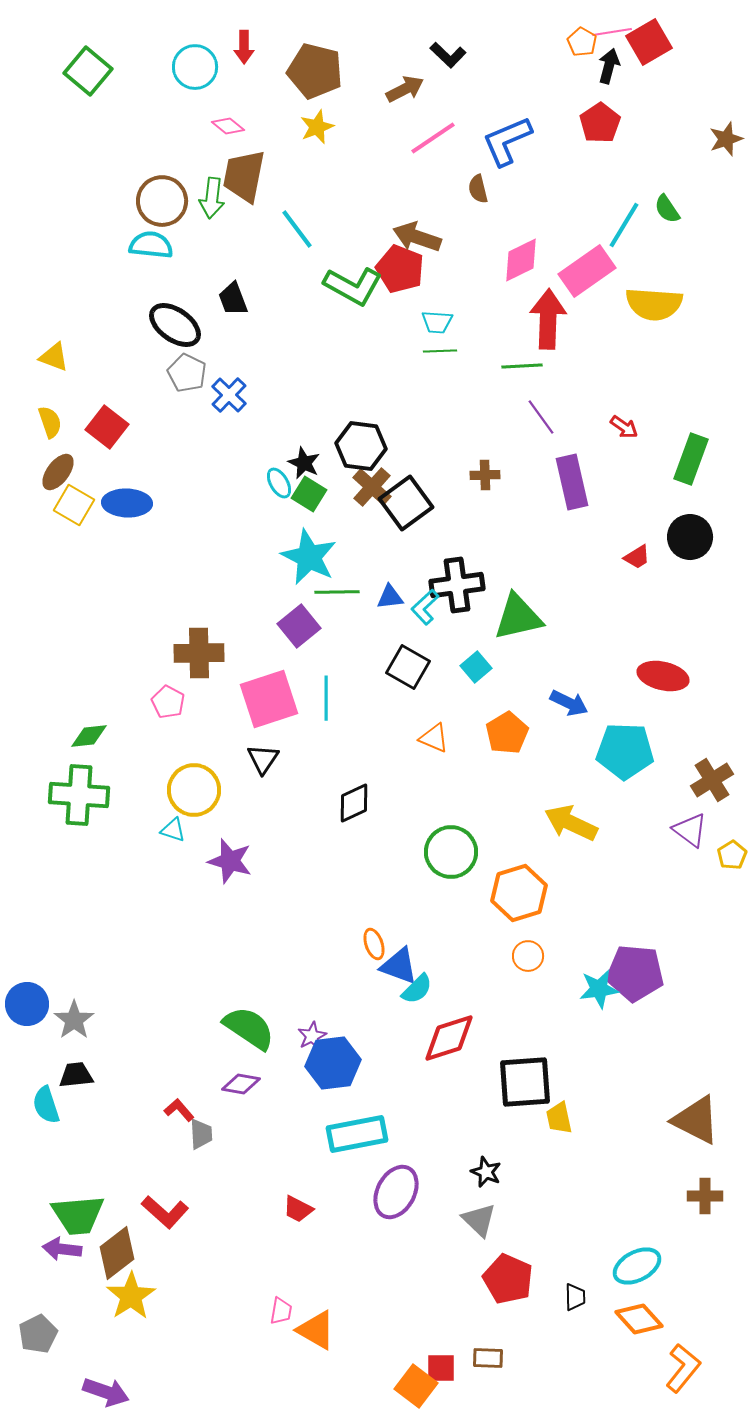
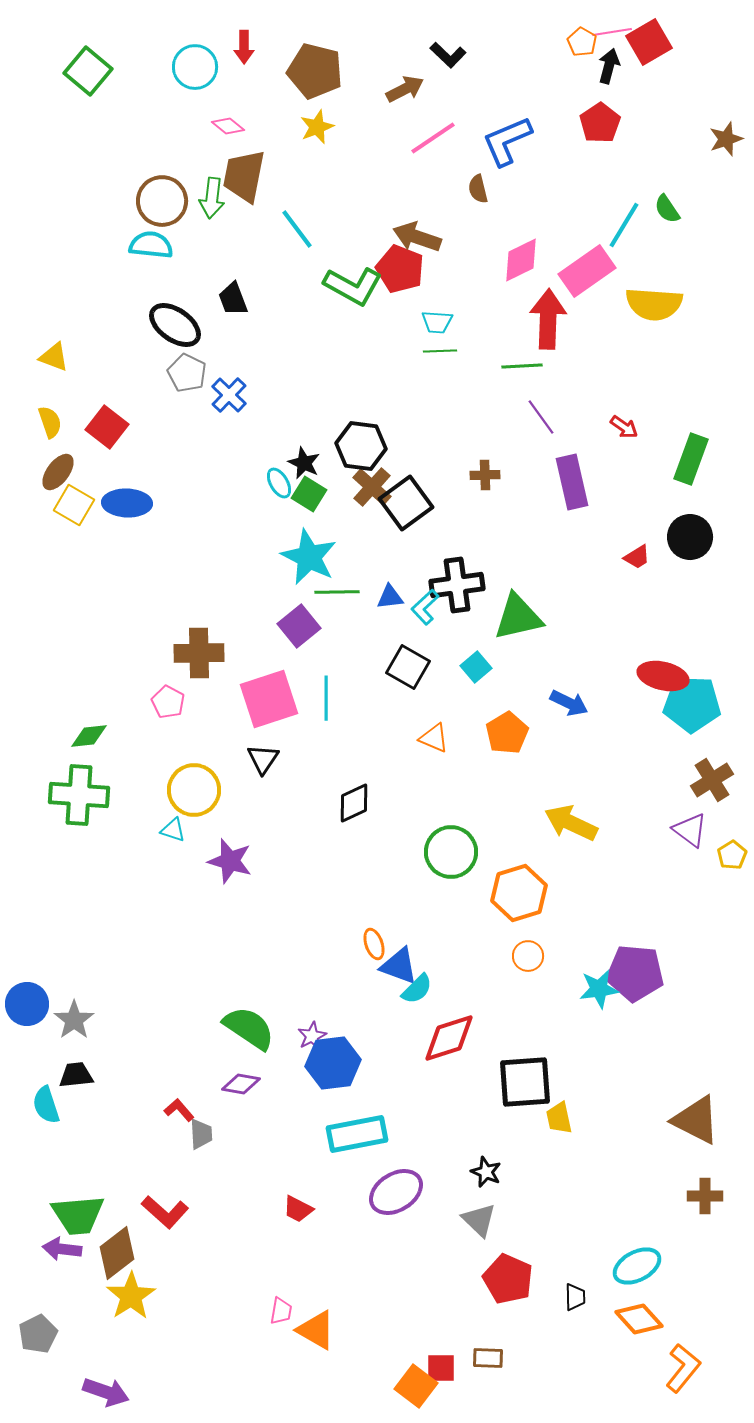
cyan pentagon at (625, 751): moved 67 px right, 47 px up
purple ellipse at (396, 1192): rotated 30 degrees clockwise
